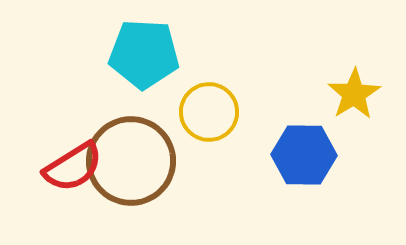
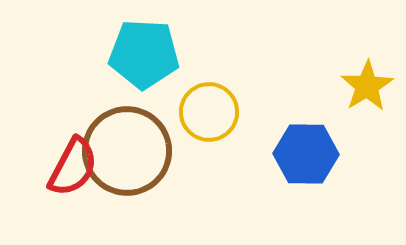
yellow star: moved 13 px right, 8 px up
blue hexagon: moved 2 px right, 1 px up
brown circle: moved 4 px left, 10 px up
red semicircle: rotated 30 degrees counterclockwise
